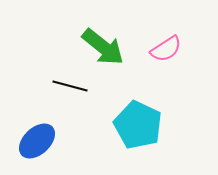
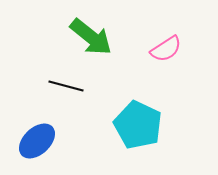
green arrow: moved 12 px left, 10 px up
black line: moved 4 px left
